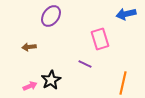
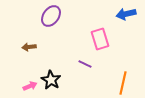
black star: rotated 12 degrees counterclockwise
